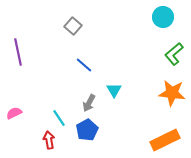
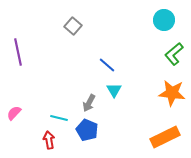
cyan circle: moved 1 px right, 3 px down
blue line: moved 23 px right
pink semicircle: rotated 21 degrees counterclockwise
cyan line: rotated 42 degrees counterclockwise
blue pentagon: rotated 20 degrees counterclockwise
orange rectangle: moved 3 px up
